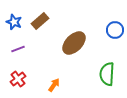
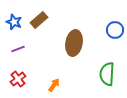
brown rectangle: moved 1 px left, 1 px up
brown ellipse: rotated 35 degrees counterclockwise
